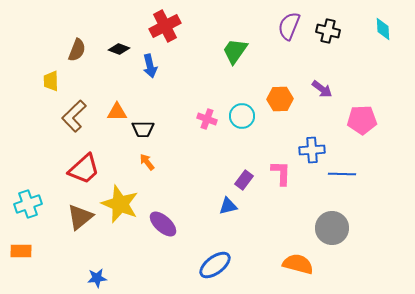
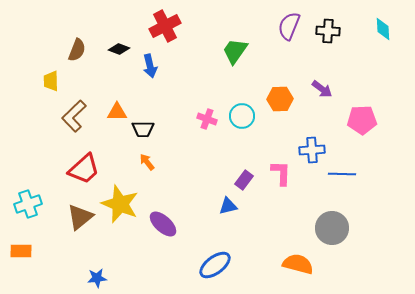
black cross: rotated 10 degrees counterclockwise
